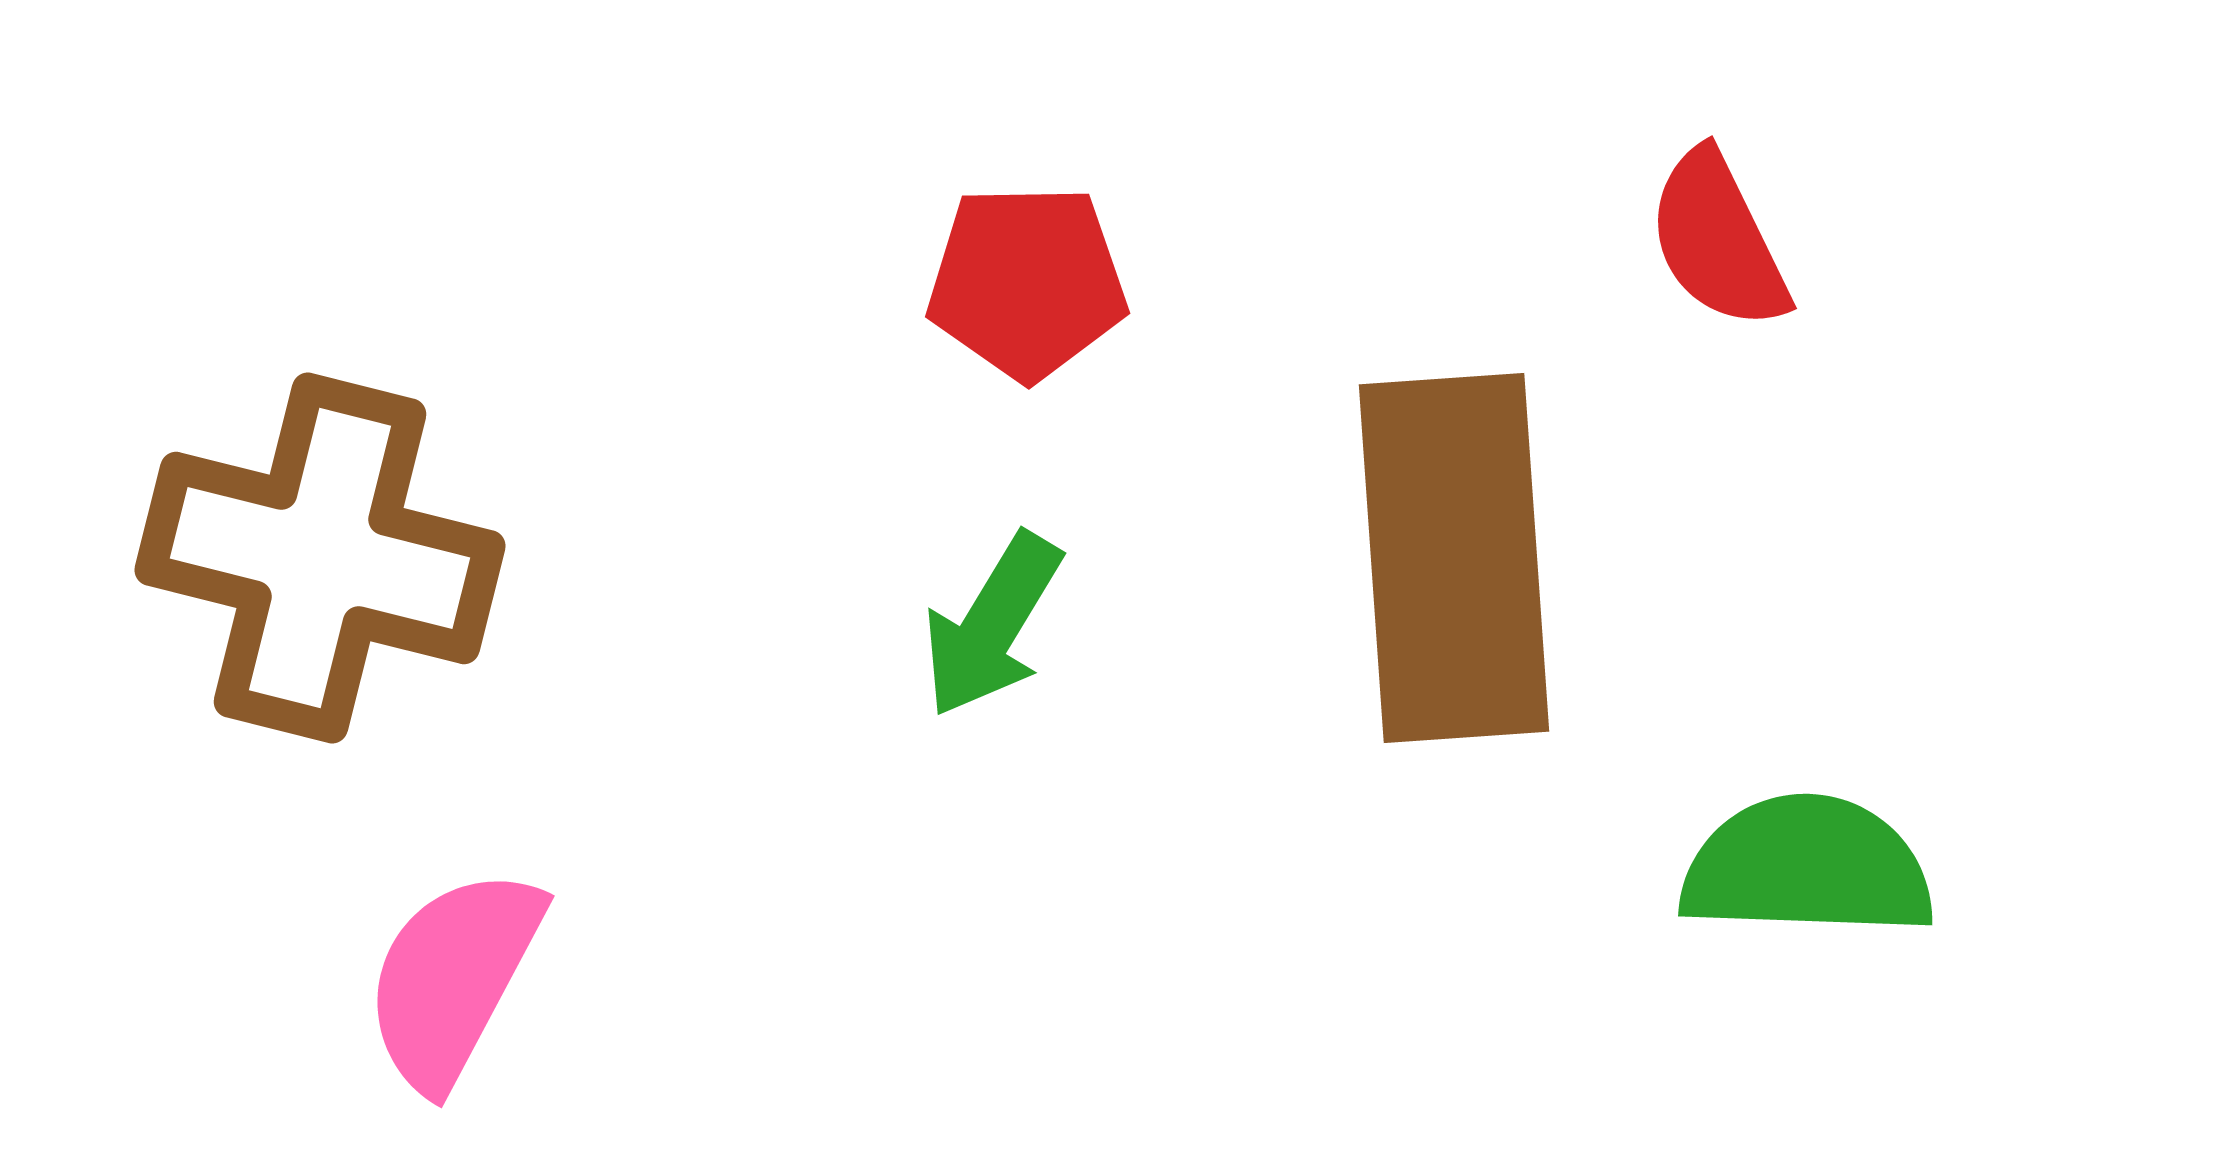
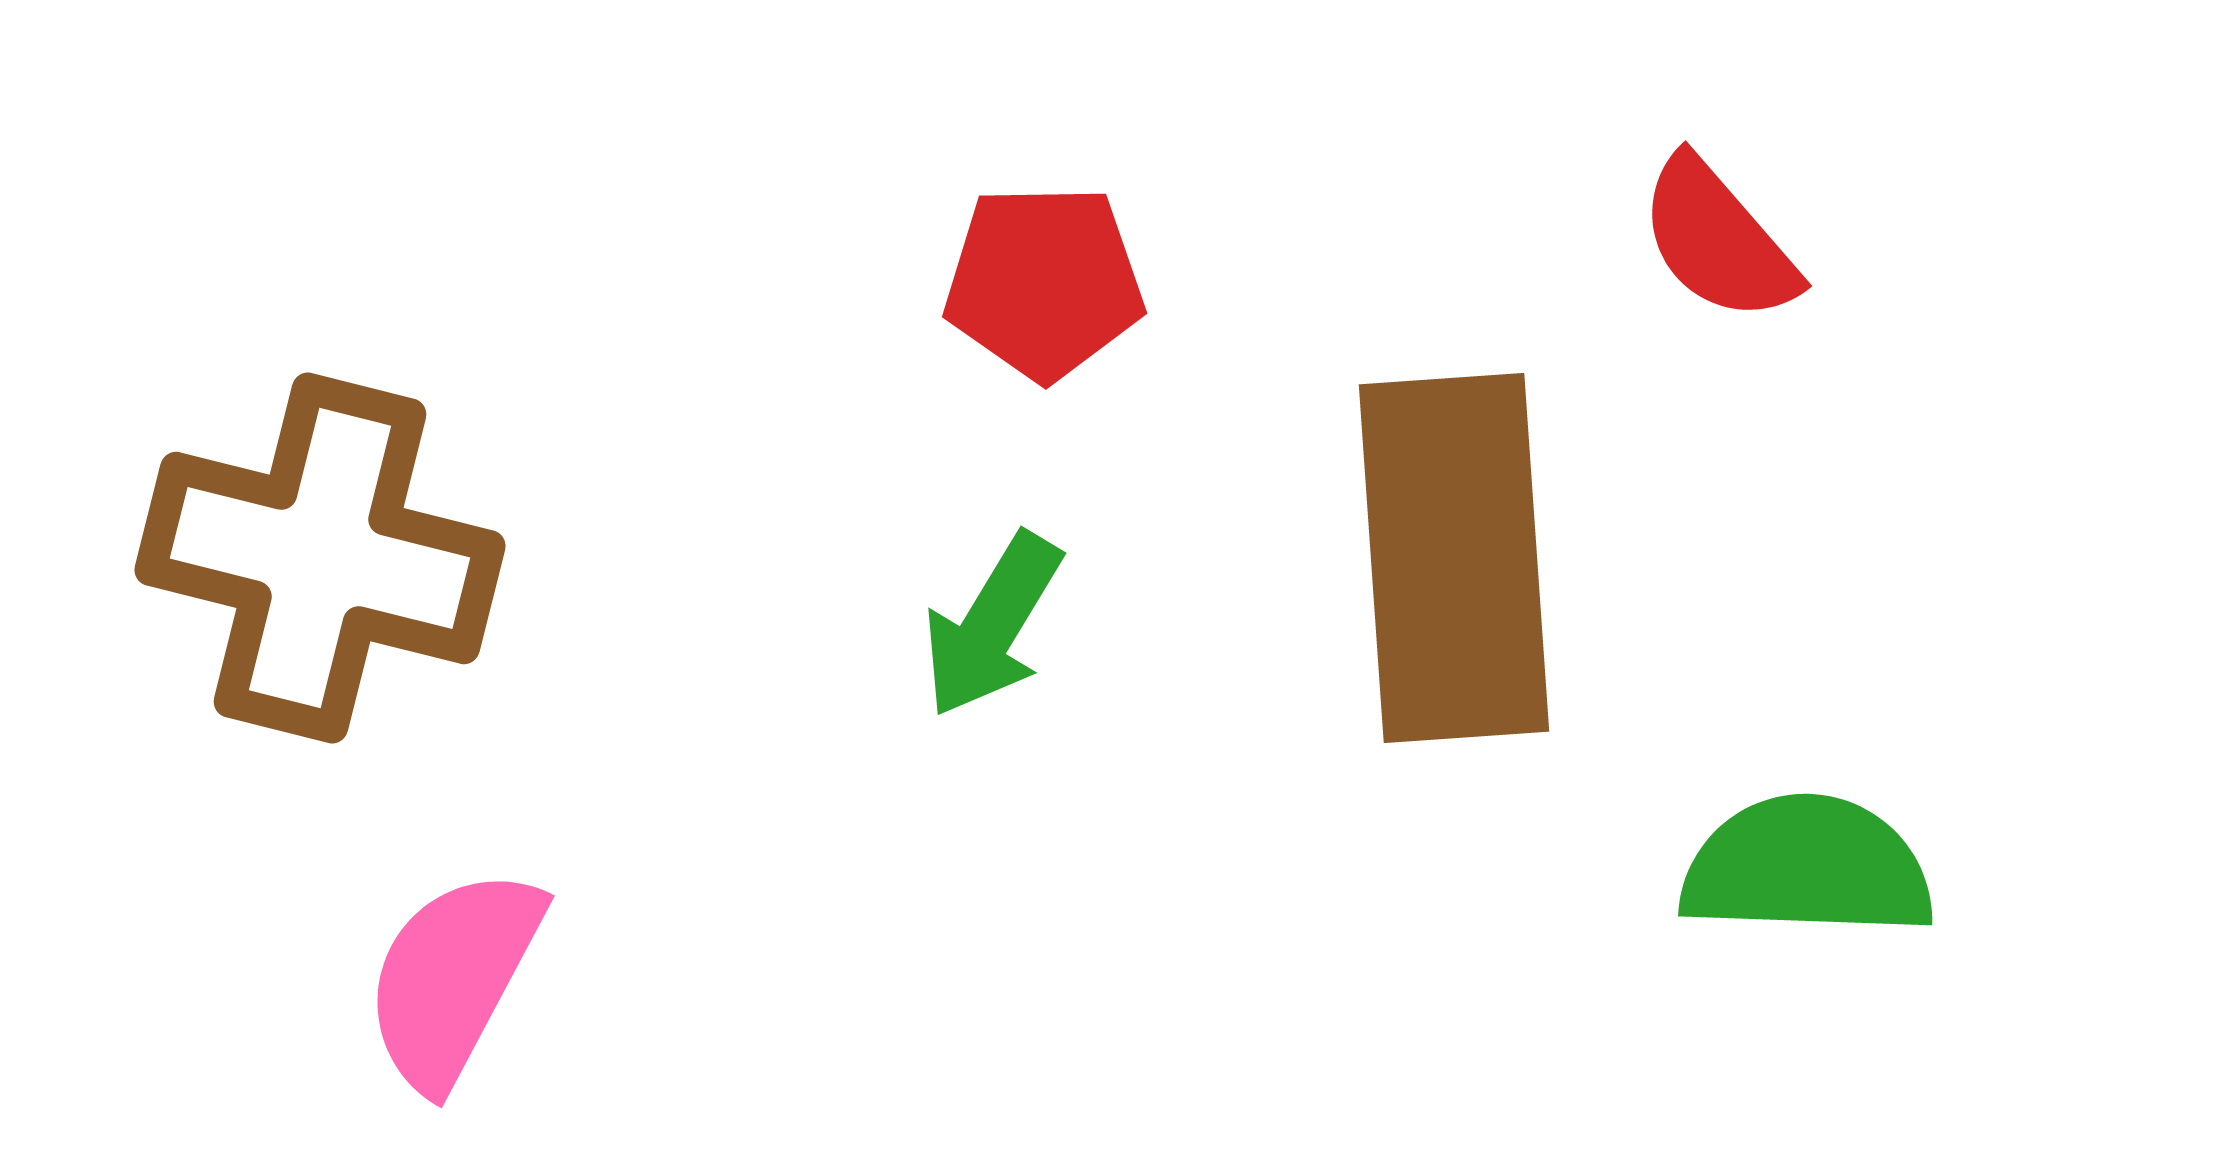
red semicircle: rotated 15 degrees counterclockwise
red pentagon: moved 17 px right
